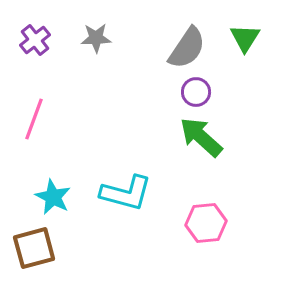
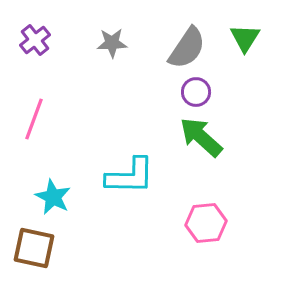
gray star: moved 16 px right, 5 px down
cyan L-shape: moved 4 px right, 17 px up; rotated 14 degrees counterclockwise
brown square: rotated 27 degrees clockwise
